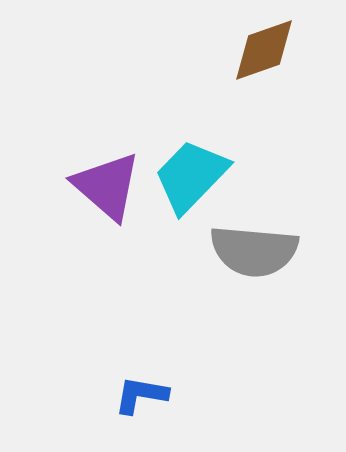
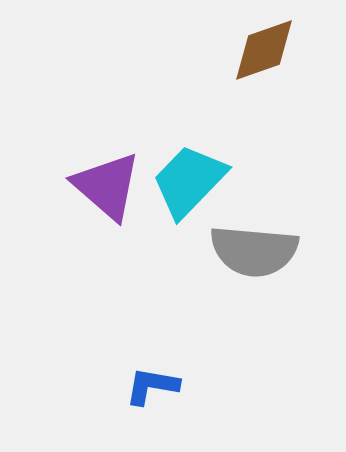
cyan trapezoid: moved 2 px left, 5 px down
blue L-shape: moved 11 px right, 9 px up
